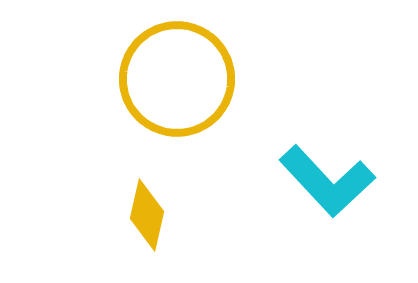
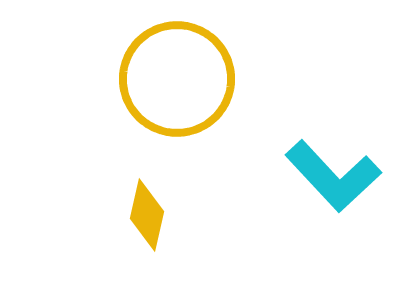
cyan L-shape: moved 6 px right, 5 px up
